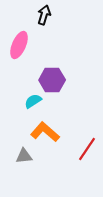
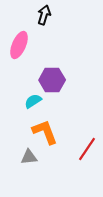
orange L-shape: rotated 28 degrees clockwise
gray triangle: moved 5 px right, 1 px down
